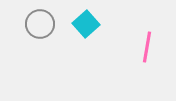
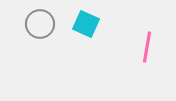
cyan square: rotated 24 degrees counterclockwise
